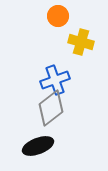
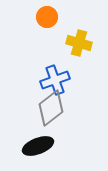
orange circle: moved 11 px left, 1 px down
yellow cross: moved 2 px left, 1 px down
